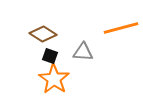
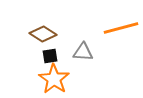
black square: rotated 28 degrees counterclockwise
